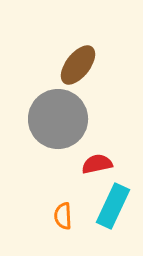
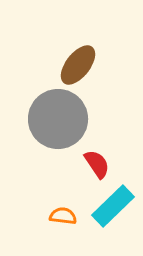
red semicircle: rotated 68 degrees clockwise
cyan rectangle: rotated 21 degrees clockwise
orange semicircle: rotated 100 degrees clockwise
